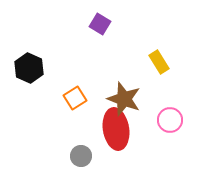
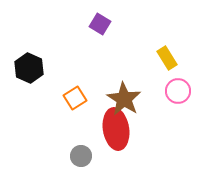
yellow rectangle: moved 8 px right, 4 px up
brown star: rotated 12 degrees clockwise
pink circle: moved 8 px right, 29 px up
